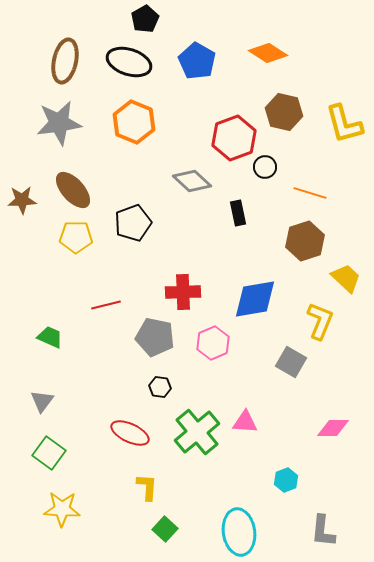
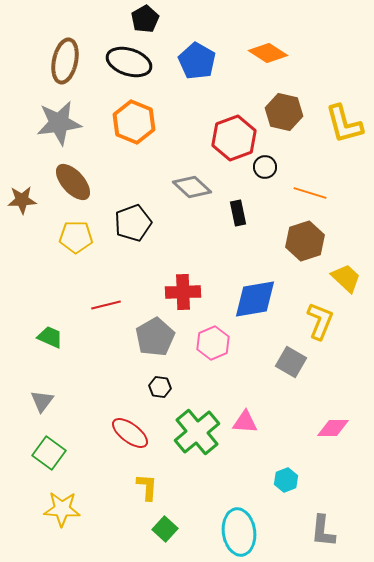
gray diamond at (192, 181): moved 6 px down
brown ellipse at (73, 190): moved 8 px up
gray pentagon at (155, 337): rotated 30 degrees clockwise
red ellipse at (130, 433): rotated 12 degrees clockwise
